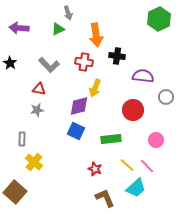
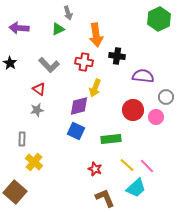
red triangle: rotated 24 degrees clockwise
pink circle: moved 23 px up
